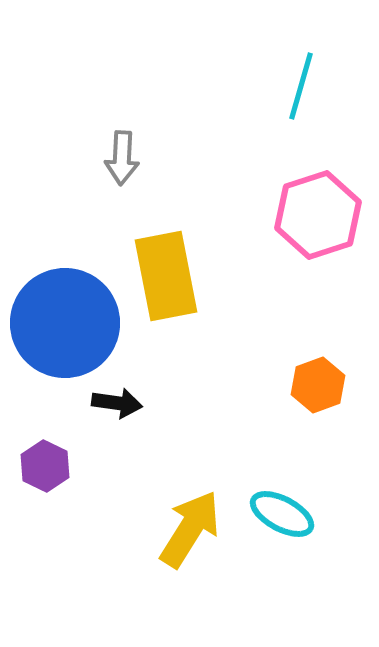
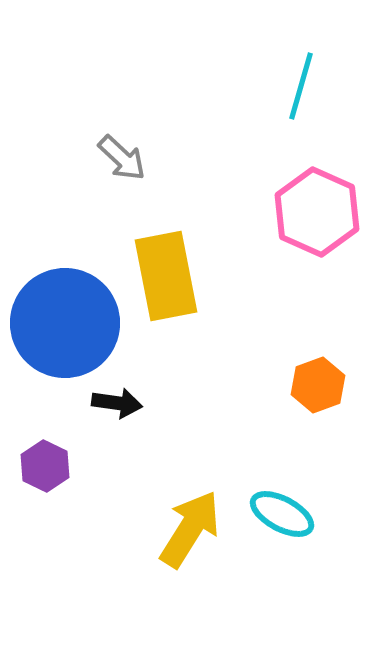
gray arrow: rotated 50 degrees counterclockwise
pink hexagon: moved 1 px left, 3 px up; rotated 18 degrees counterclockwise
